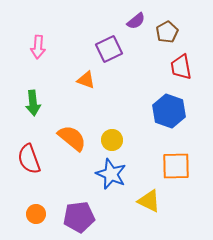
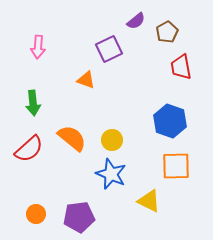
blue hexagon: moved 1 px right, 10 px down
red semicircle: moved 10 px up; rotated 112 degrees counterclockwise
